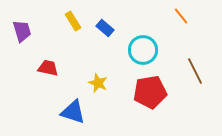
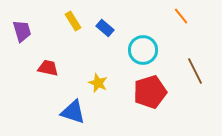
red pentagon: rotated 8 degrees counterclockwise
